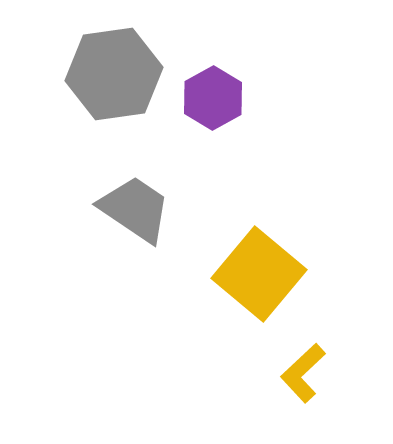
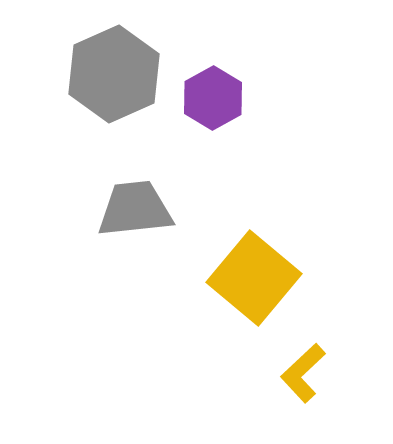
gray hexagon: rotated 16 degrees counterclockwise
gray trapezoid: rotated 40 degrees counterclockwise
yellow square: moved 5 px left, 4 px down
